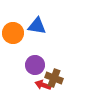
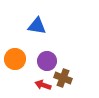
orange circle: moved 2 px right, 26 px down
purple circle: moved 12 px right, 4 px up
brown cross: moved 9 px right
